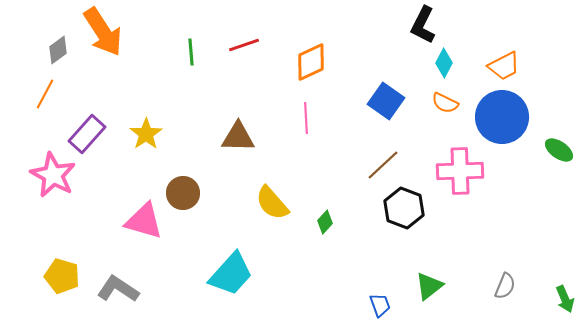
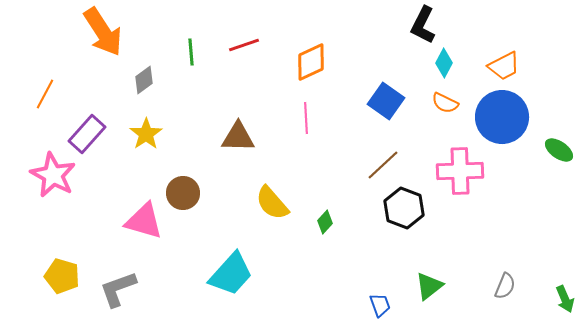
gray diamond: moved 86 px right, 30 px down
gray L-shape: rotated 54 degrees counterclockwise
